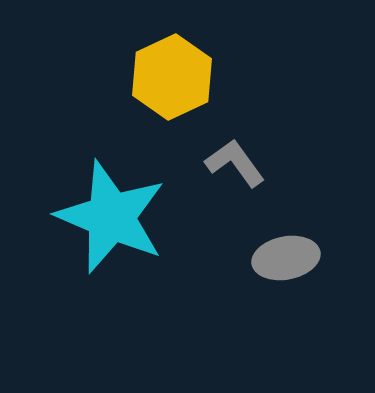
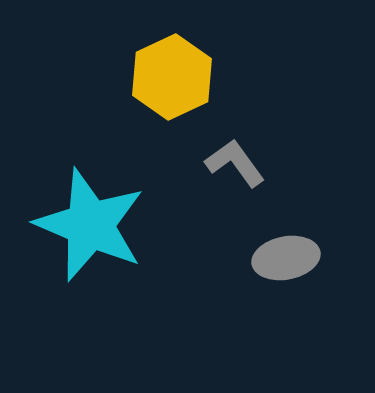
cyan star: moved 21 px left, 8 px down
